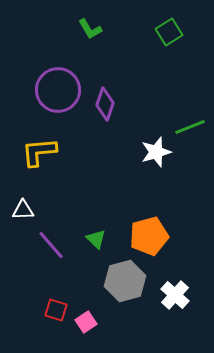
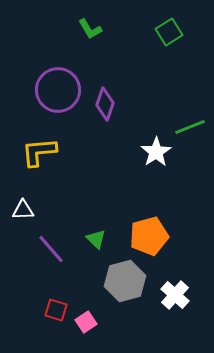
white star: rotated 16 degrees counterclockwise
purple line: moved 4 px down
